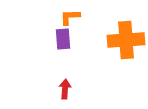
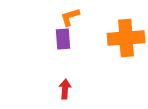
orange L-shape: rotated 15 degrees counterclockwise
orange cross: moved 2 px up
